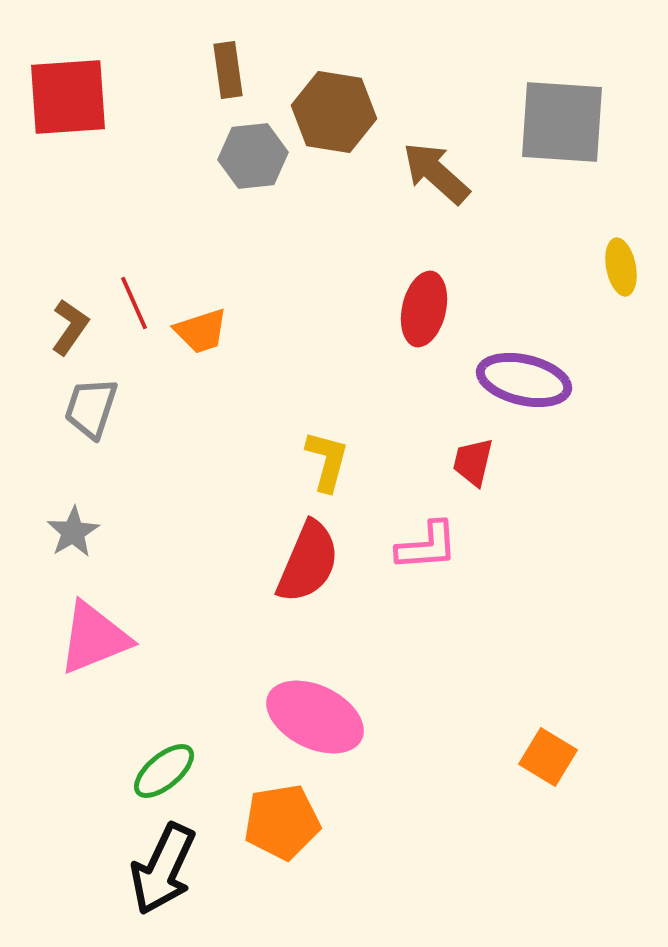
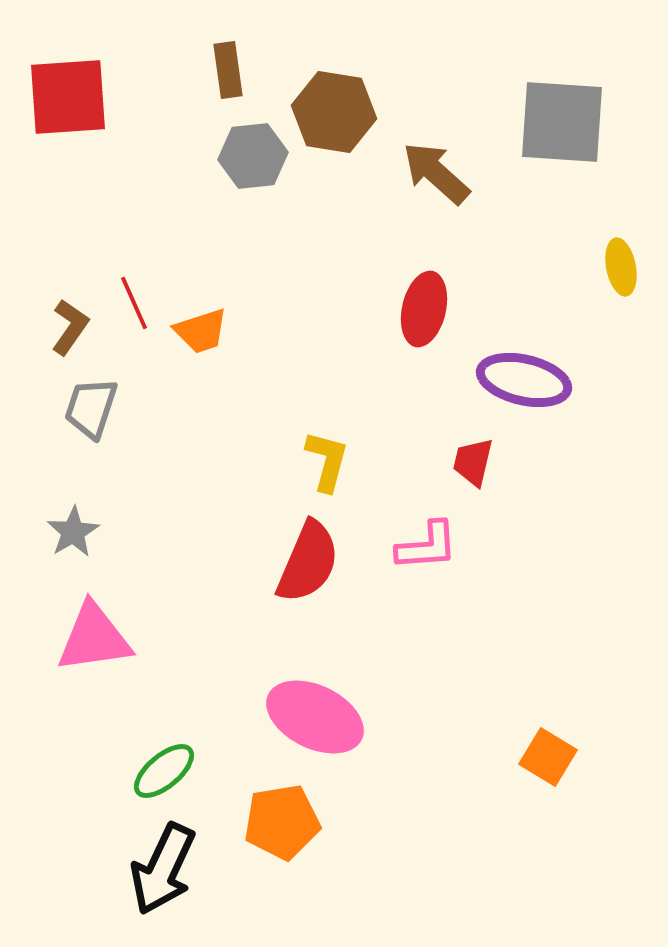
pink triangle: rotated 14 degrees clockwise
